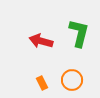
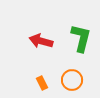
green L-shape: moved 2 px right, 5 px down
